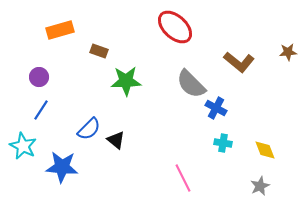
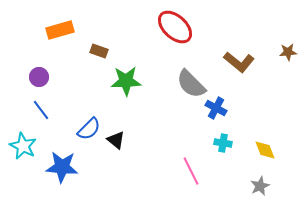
blue line: rotated 70 degrees counterclockwise
pink line: moved 8 px right, 7 px up
